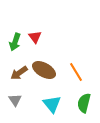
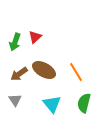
red triangle: rotated 24 degrees clockwise
brown arrow: moved 1 px down
